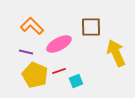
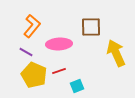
orange L-shape: rotated 85 degrees clockwise
pink ellipse: rotated 25 degrees clockwise
purple line: rotated 16 degrees clockwise
yellow pentagon: moved 1 px left
cyan square: moved 1 px right, 5 px down
